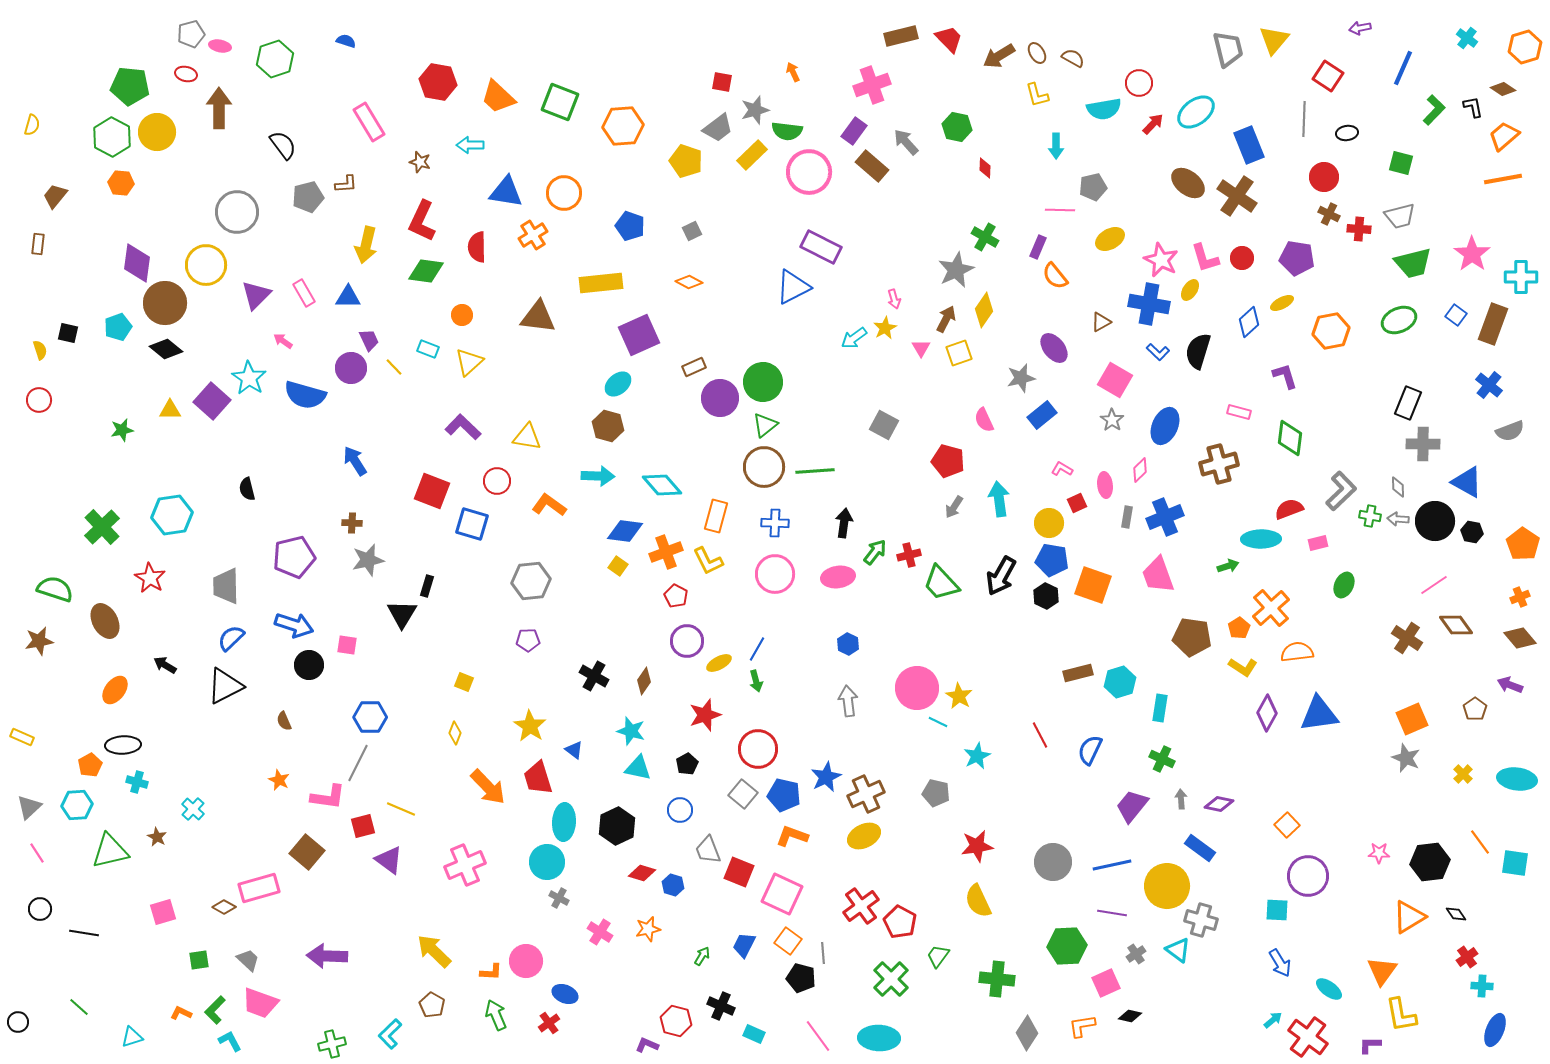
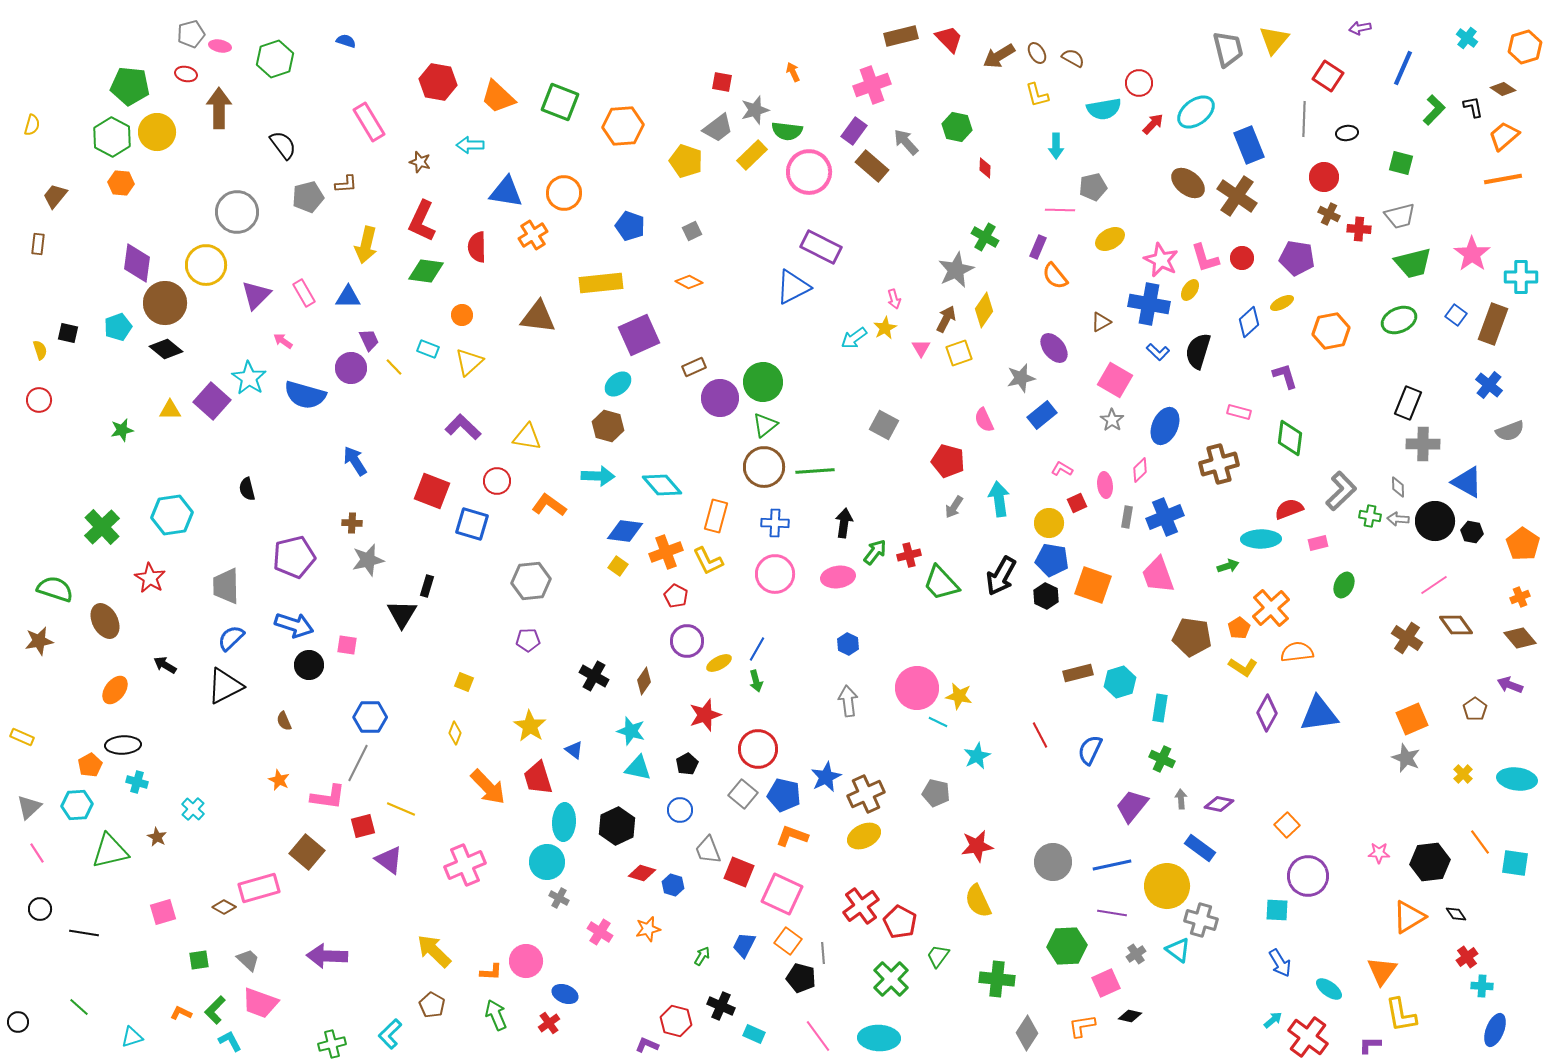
yellow star at (959, 696): rotated 20 degrees counterclockwise
